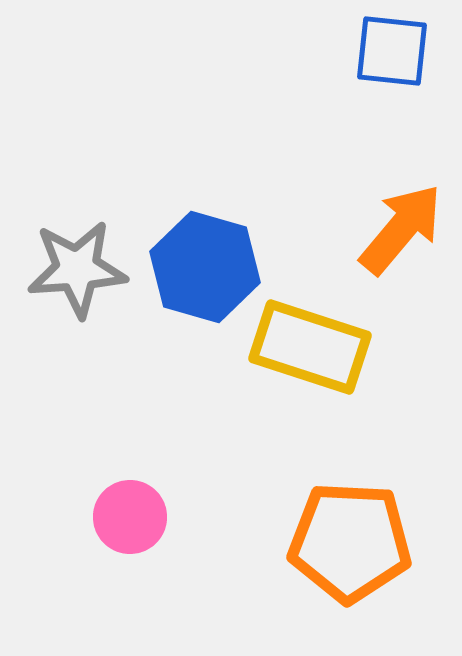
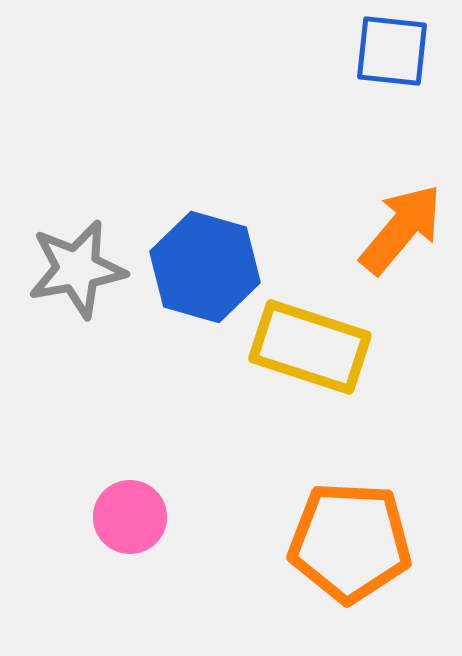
gray star: rotated 6 degrees counterclockwise
